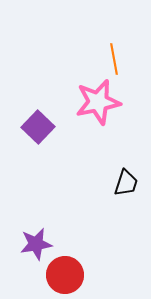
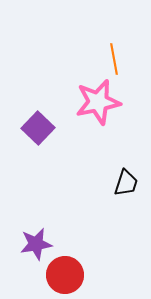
purple square: moved 1 px down
